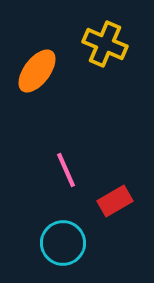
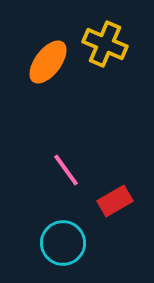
orange ellipse: moved 11 px right, 9 px up
pink line: rotated 12 degrees counterclockwise
